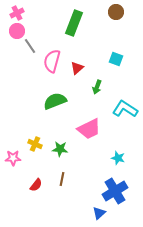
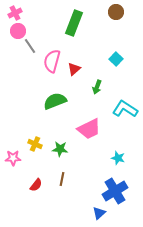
pink cross: moved 2 px left
pink circle: moved 1 px right
cyan square: rotated 24 degrees clockwise
red triangle: moved 3 px left, 1 px down
